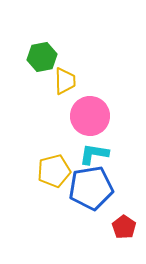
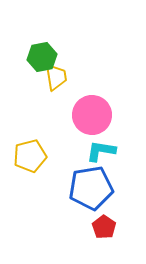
yellow trapezoid: moved 9 px left, 4 px up; rotated 8 degrees counterclockwise
pink circle: moved 2 px right, 1 px up
cyan L-shape: moved 7 px right, 3 px up
yellow pentagon: moved 24 px left, 15 px up
red pentagon: moved 20 px left
